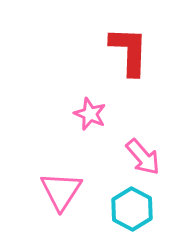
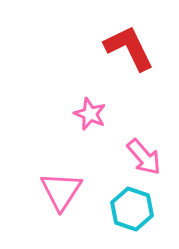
red L-shape: moved 3 px up; rotated 28 degrees counterclockwise
pink arrow: moved 1 px right
cyan hexagon: rotated 9 degrees counterclockwise
